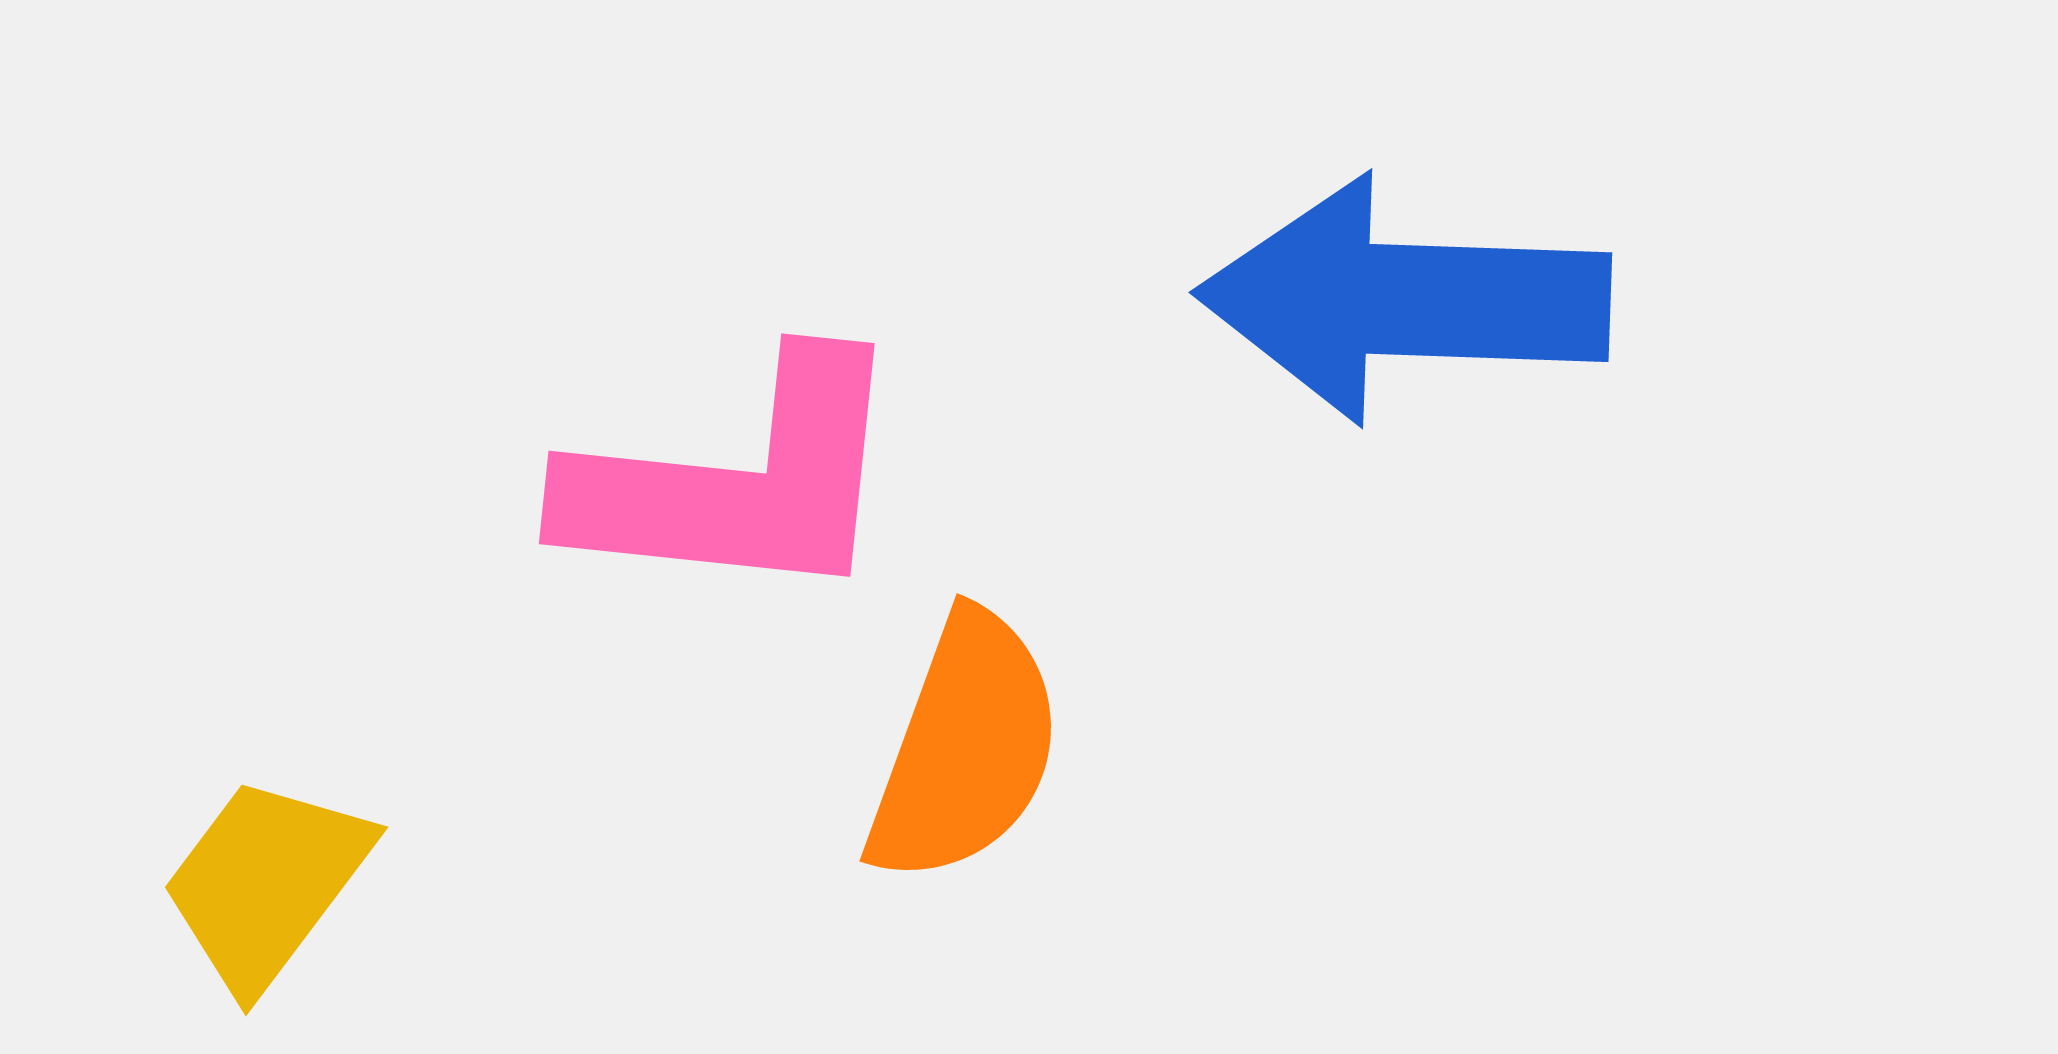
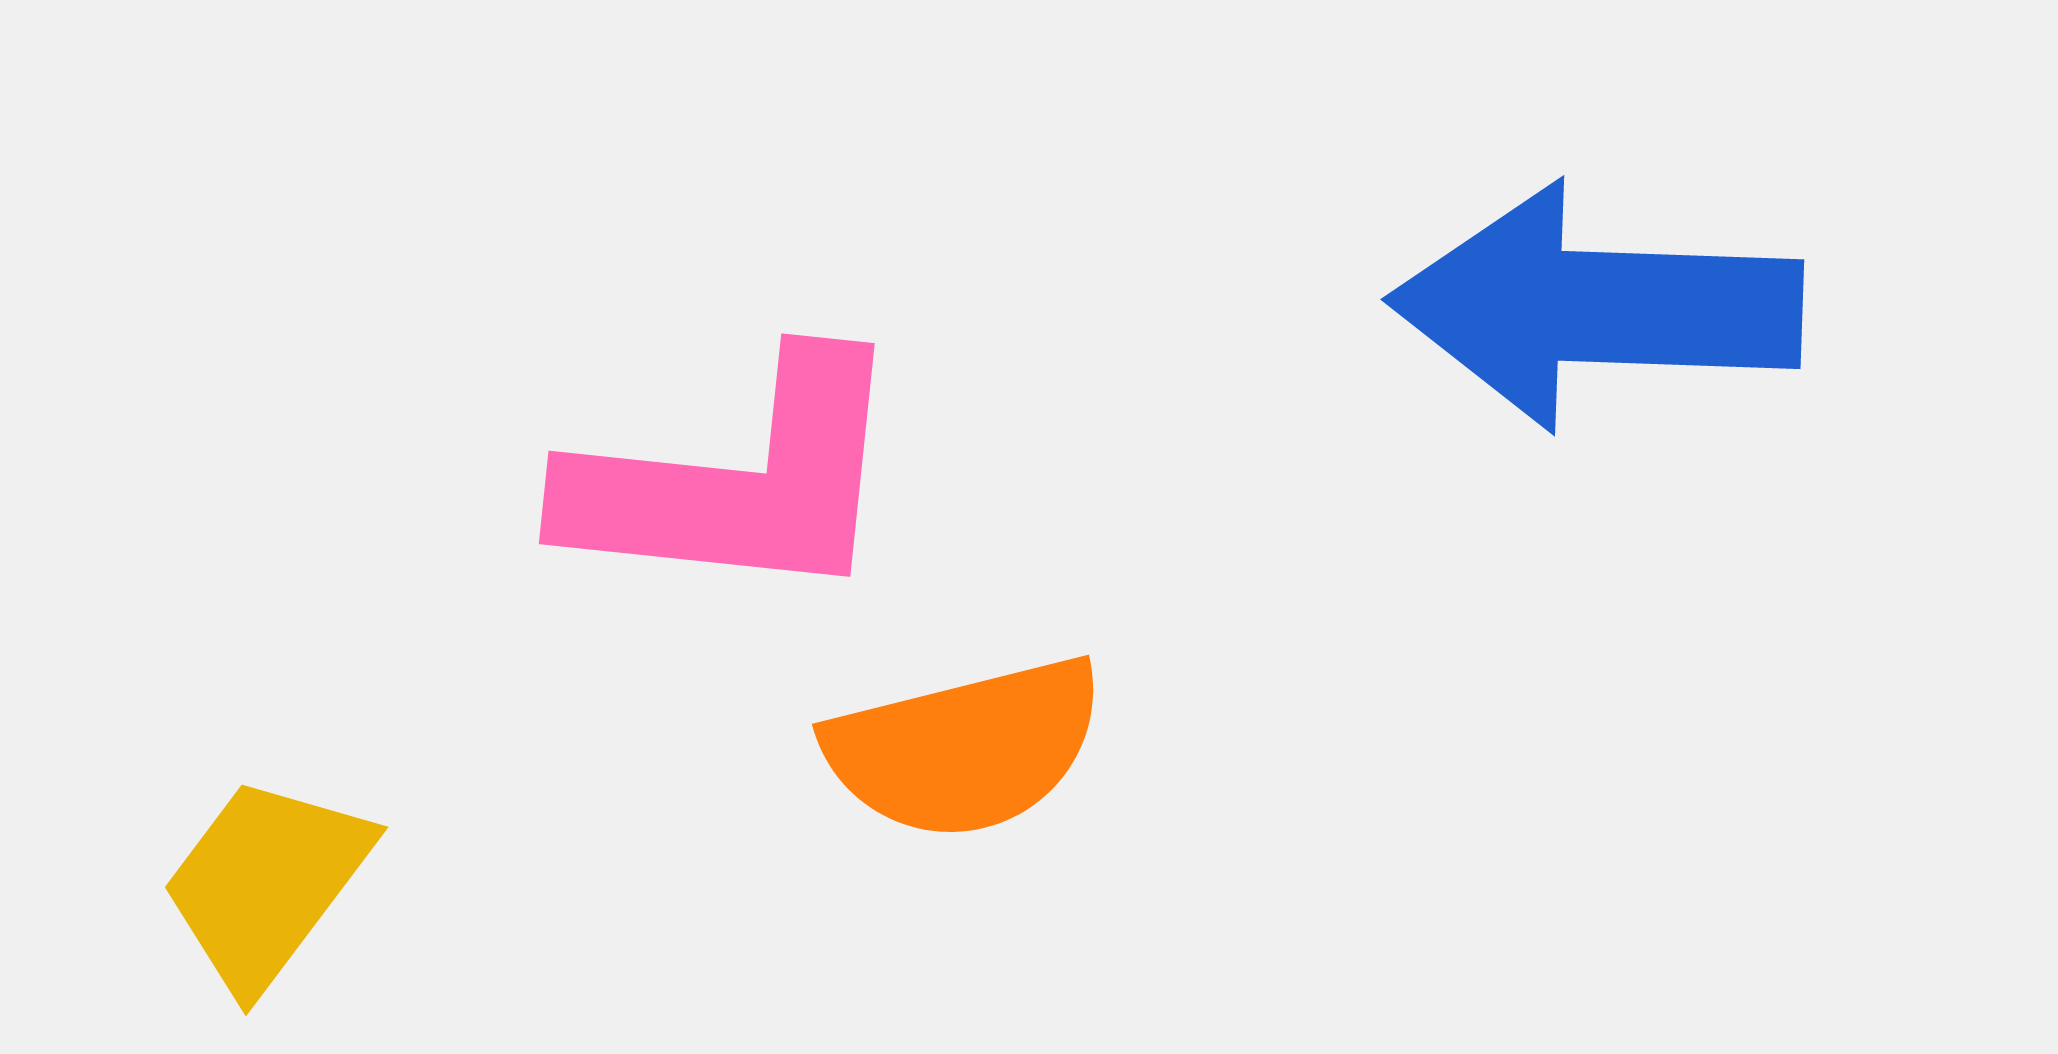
blue arrow: moved 192 px right, 7 px down
orange semicircle: rotated 56 degrees clockwise
